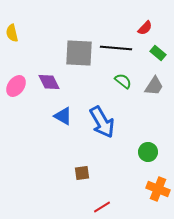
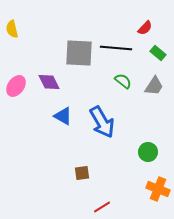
yellow semicircle: moved 4 px up
